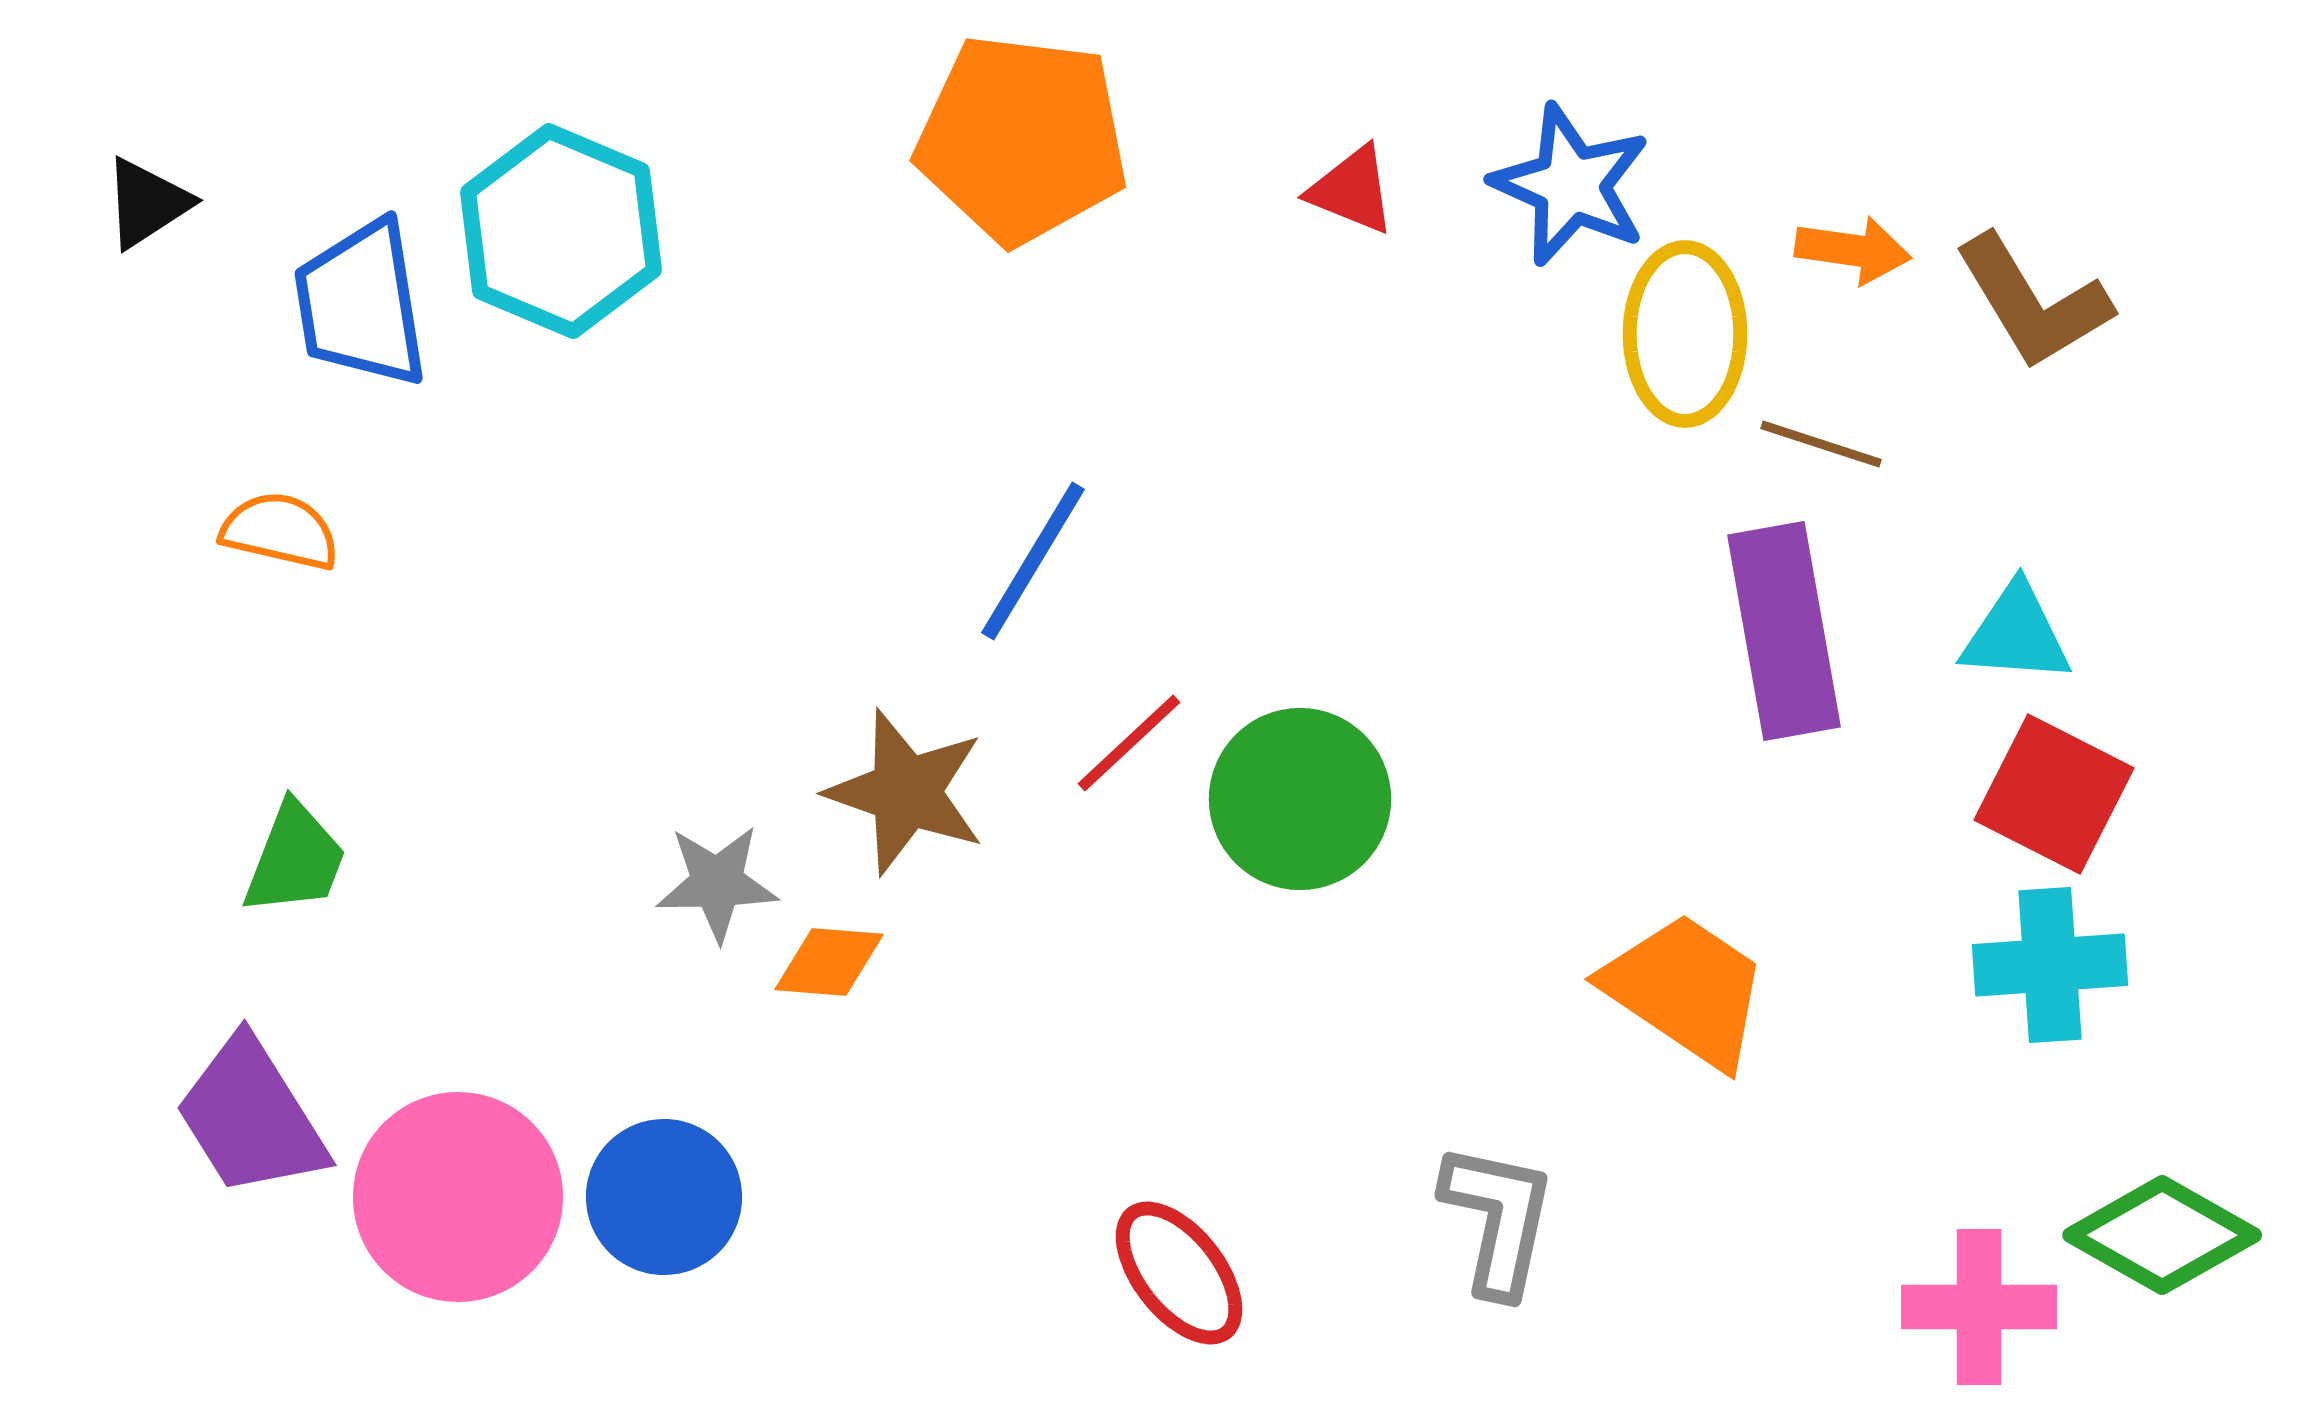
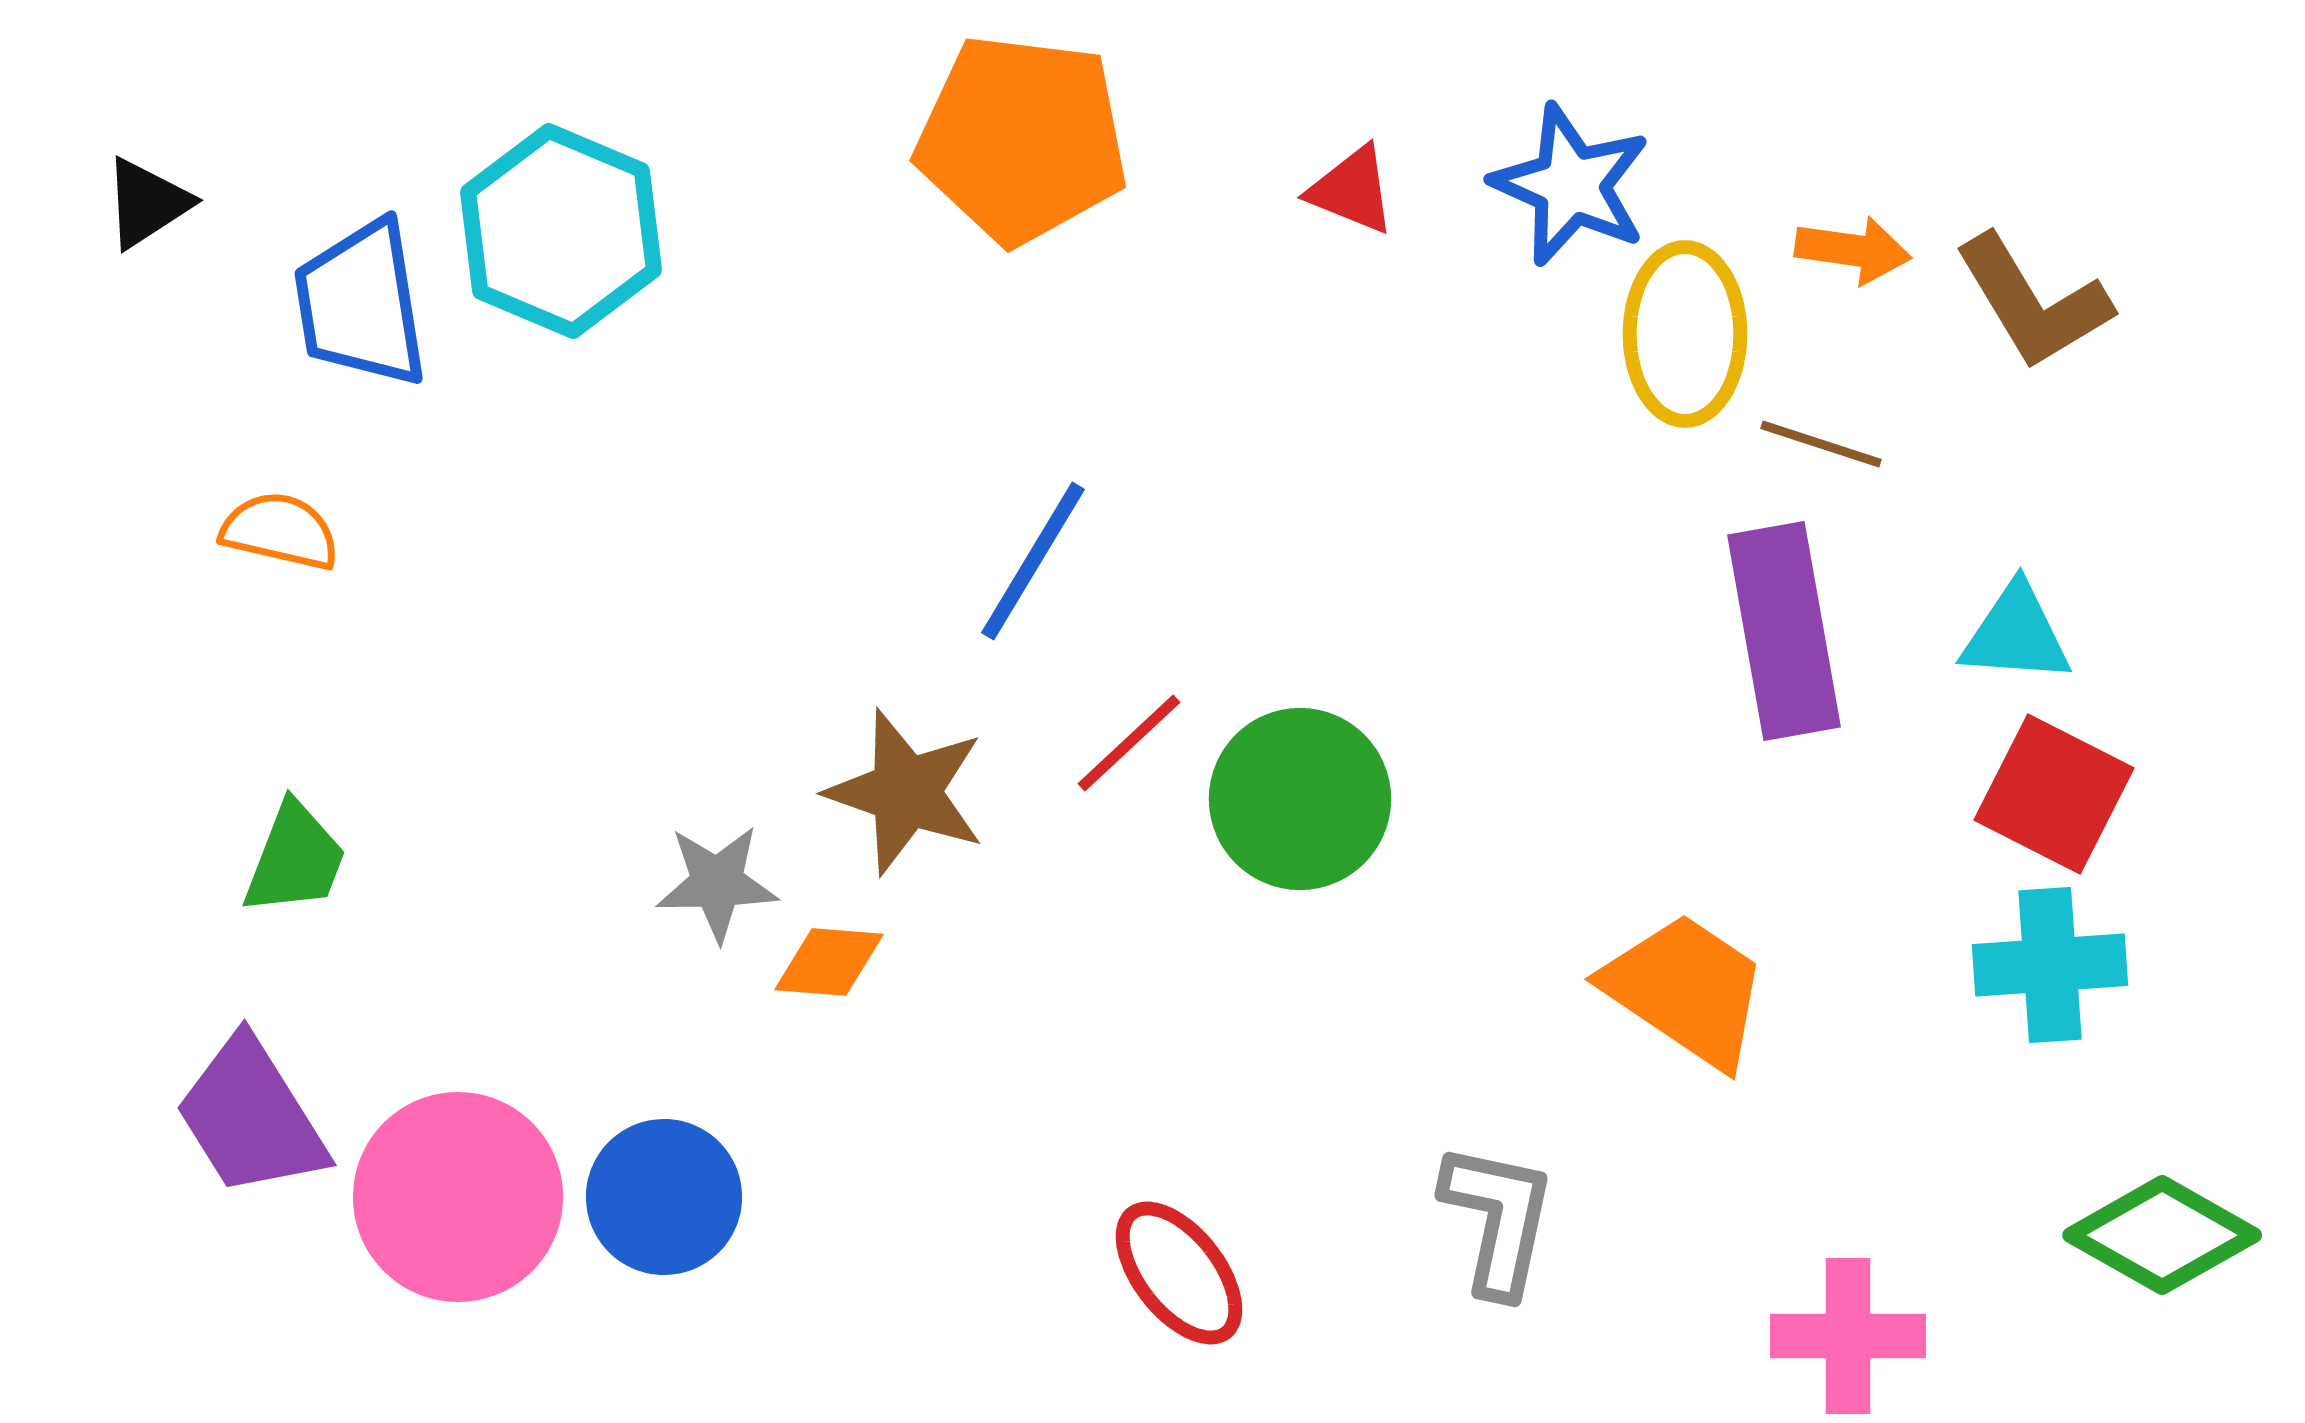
pink cross: moved 131 px left, 29 px down
